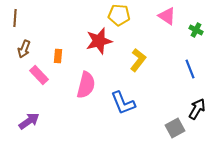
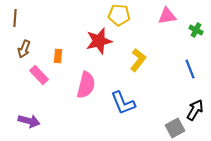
pink triangle: rotated 42 degrees counterclockwise
black arrow: moved 2 px left, 1 px down
purple arrow: rotated 50 degrees clockwise
